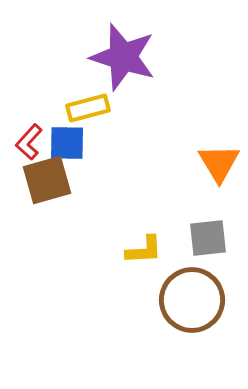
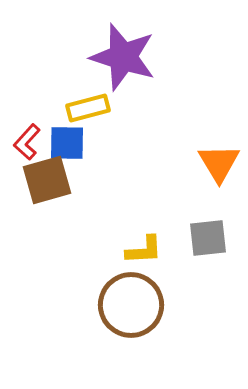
red L-shape: moved 2 px left
brown circle: moved 61 px left, 5 px down
